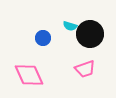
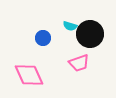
pink trapezoid: moved 6 px left, 6 px up
